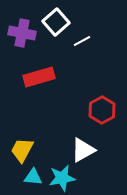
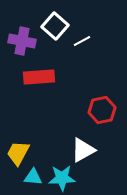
white square: moved 1 px left, 4 px down; rotated 8 degrees counterclockwise
purple cross: moved 8 px down
red rectangle: rotated 12 degrees clockwise
red hexagon: rotated 16 degrees clockwise
yellow trapezoid: moved 4 px left, 3 px down
cyan star: rotated 8 degrees clockwise
